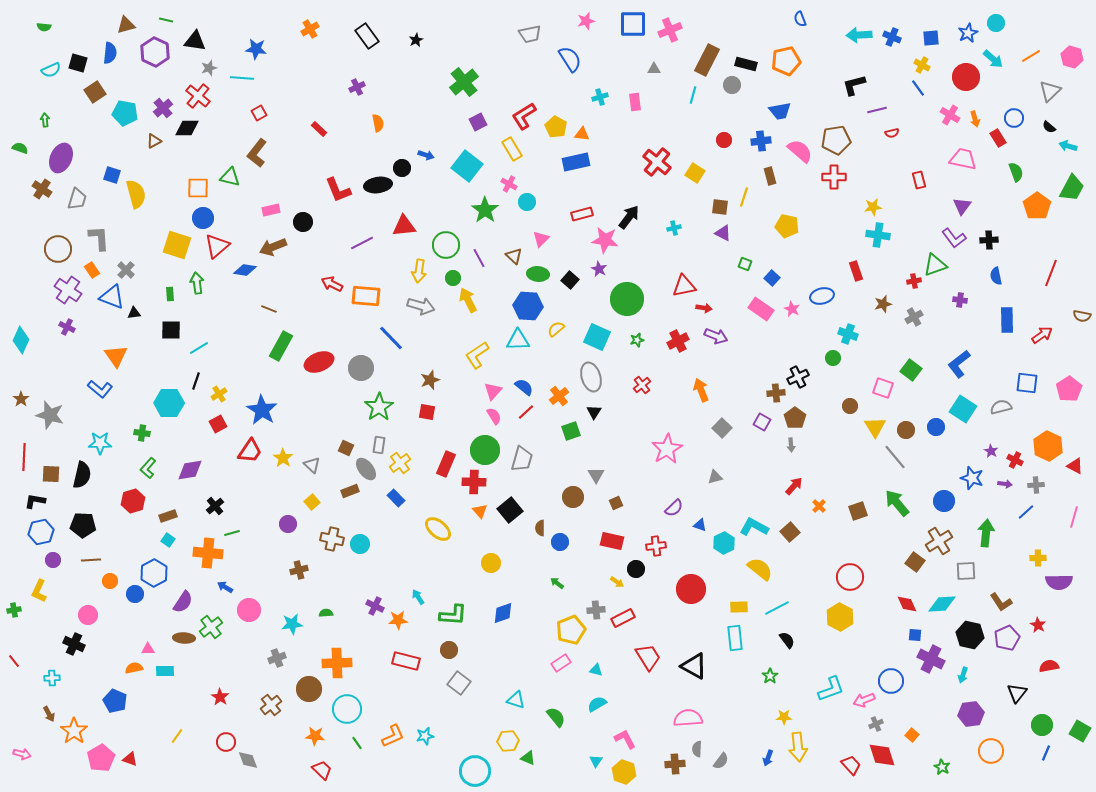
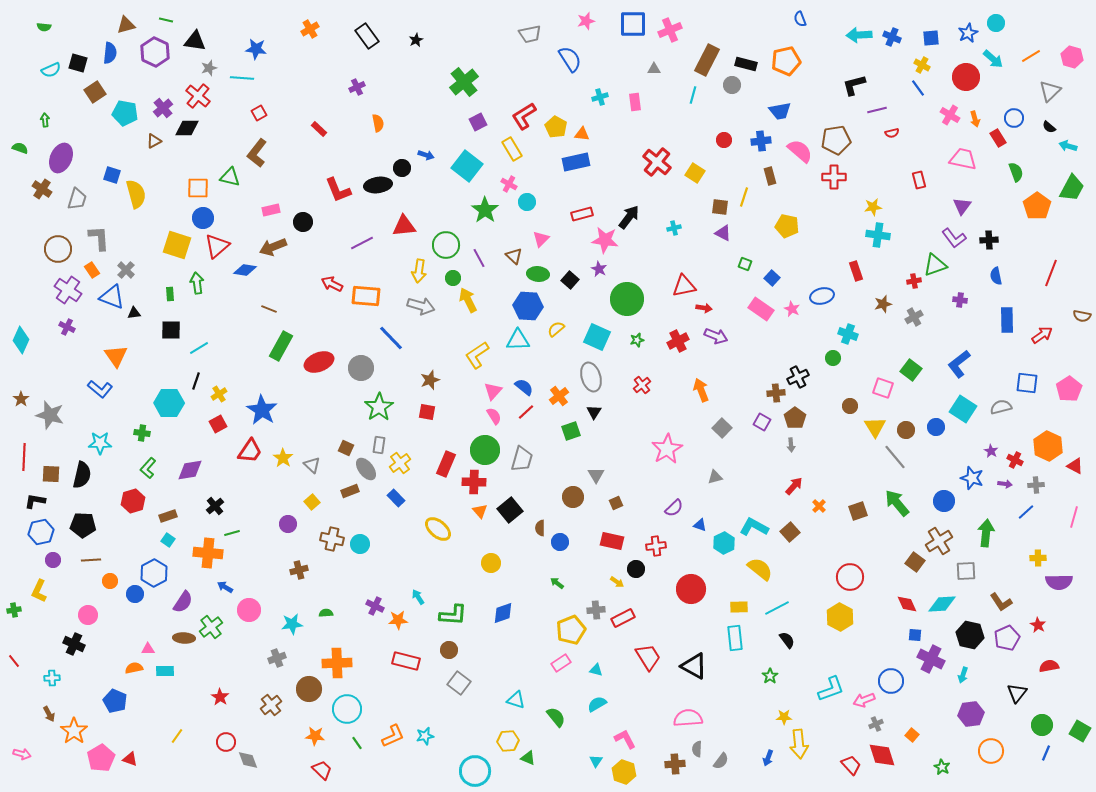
yellow arrow at (798, 747): moved 1 px right, 3 px up
